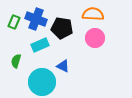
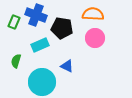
blue cross: moved 4 px up
blue triangle: moved 4 px right
